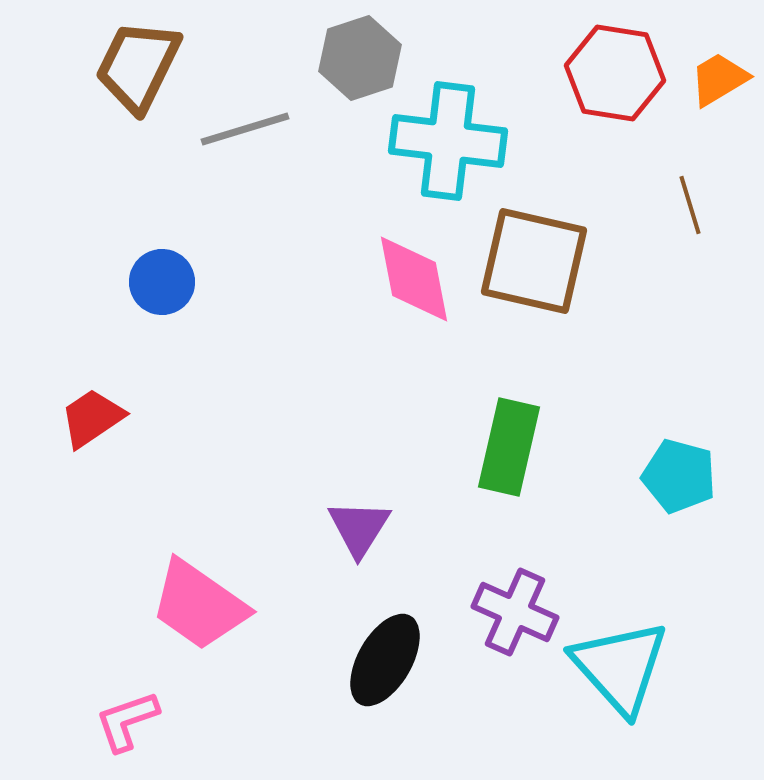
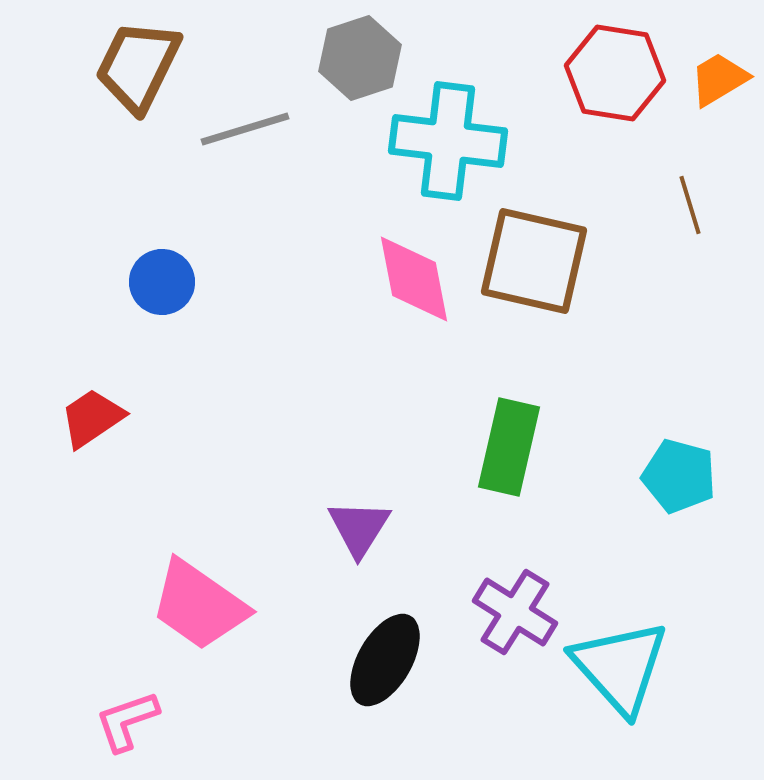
purple cross: rotated 8 degrees clockwise
